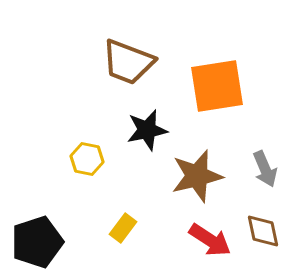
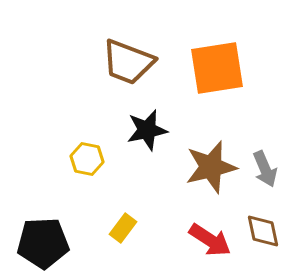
orange square: moved 18 px up
brown star: moved 14 px right, 9 px up
black pentagon: moved 6 px right, 1 px down; rotated 15 degrees clockwise
